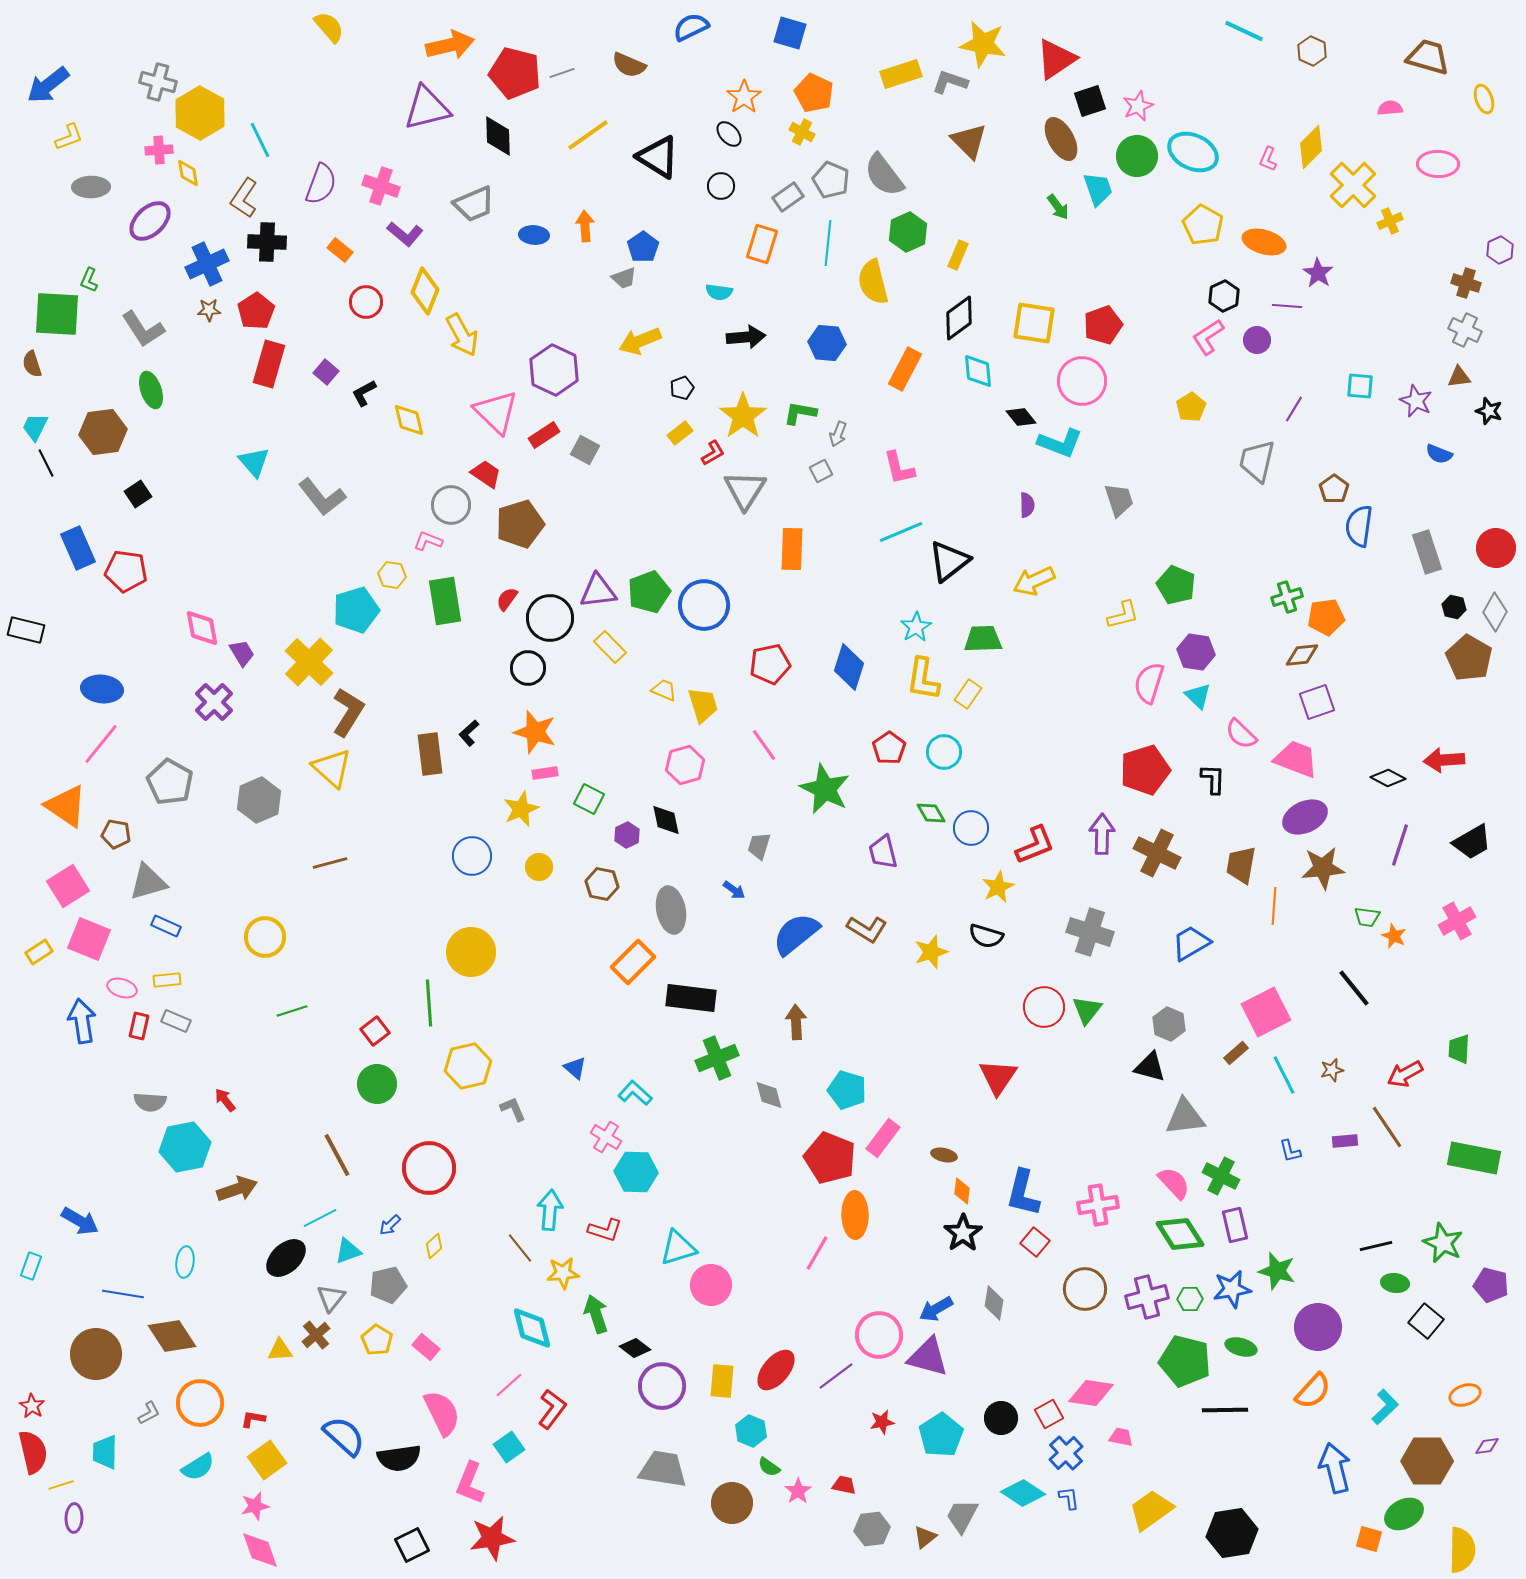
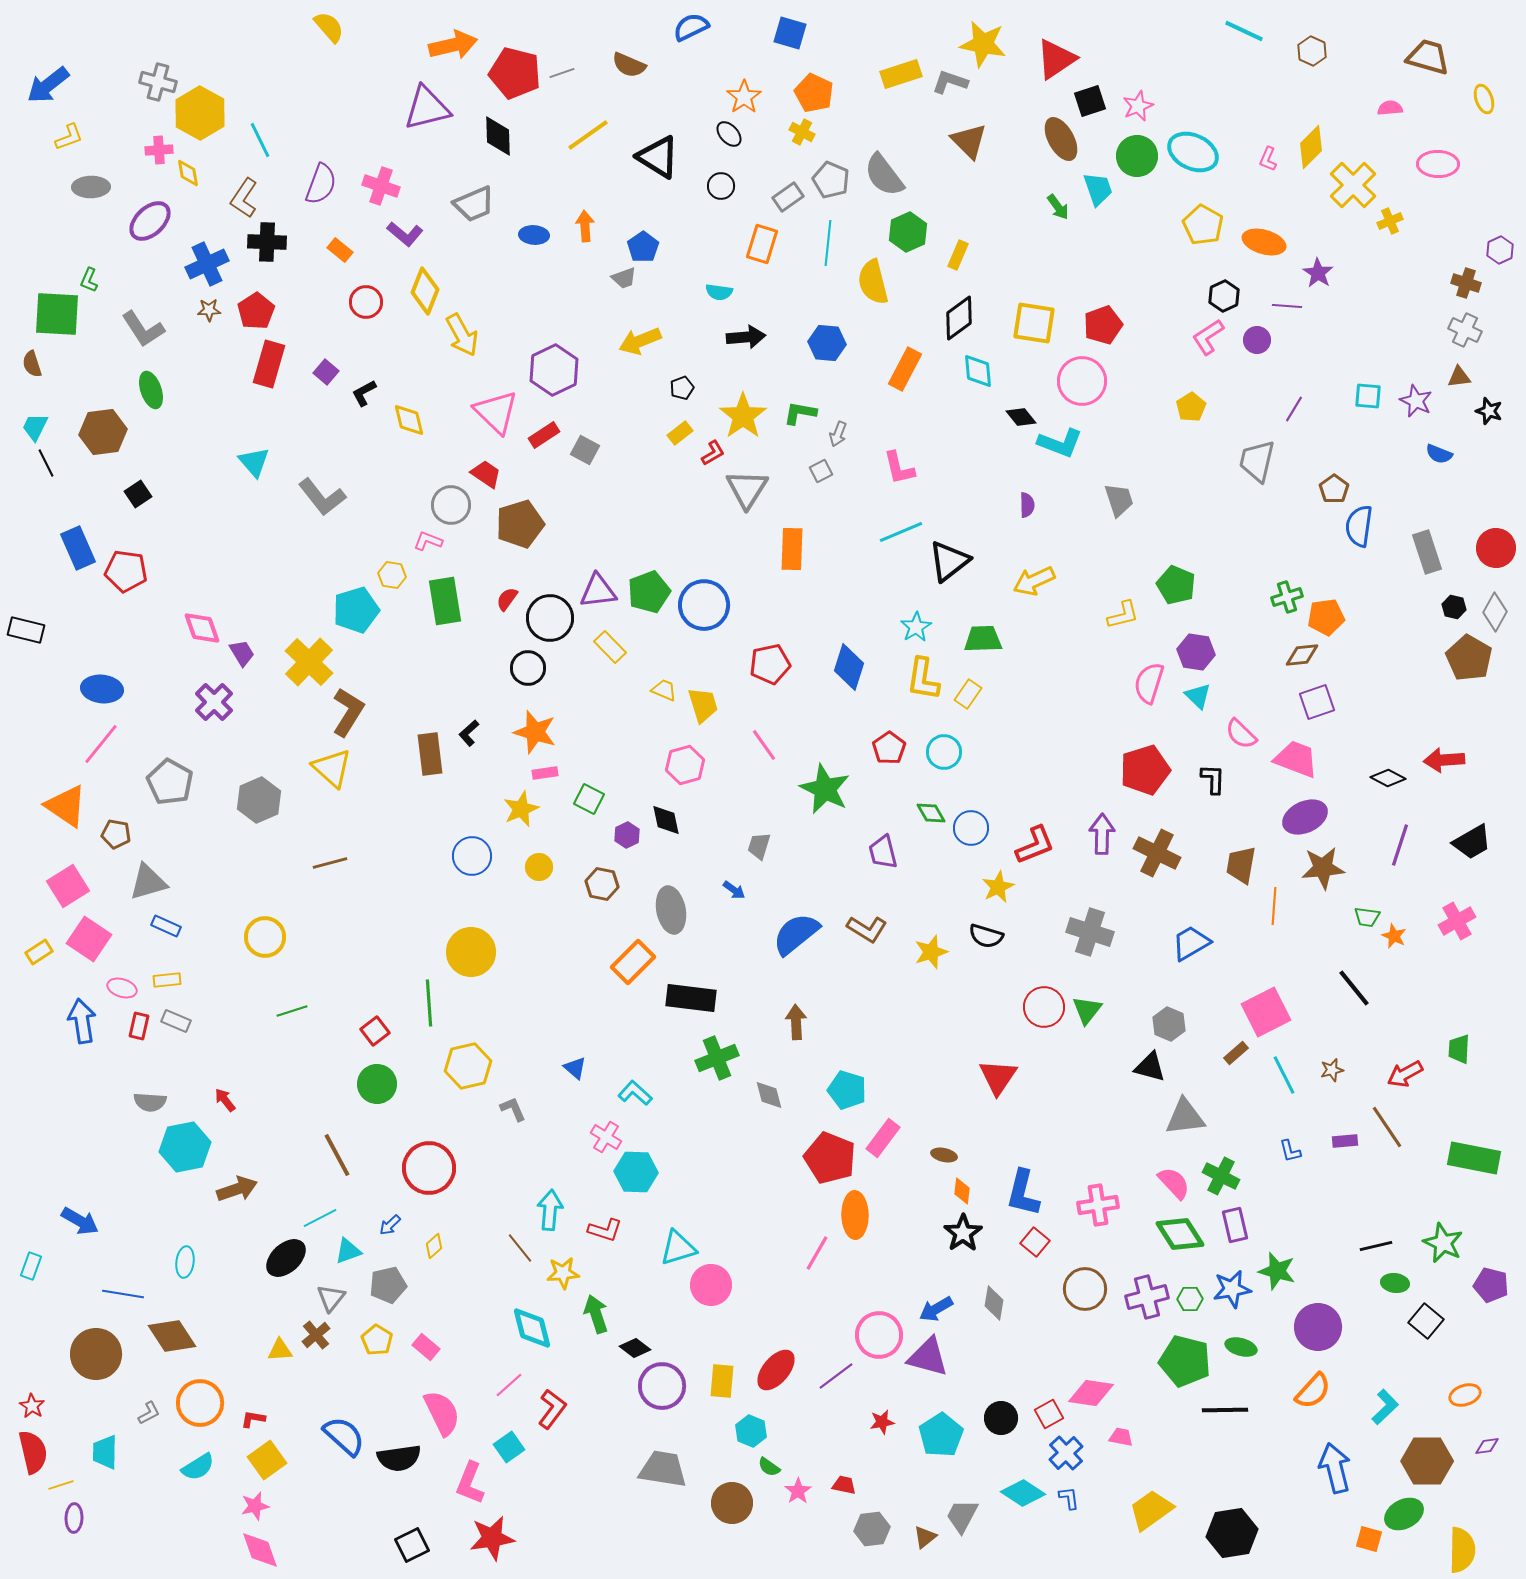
orange arrow at (450, 45): moved 3 px right
purple hexagon at (554, 370): rotated 9 degrees clockwise
cyan square at (1360, 386): moved 8 px right, 10 px down
gray triangle at (745, 490): moved 2 px right, 1 px up
pink diamond at (202, 628): rotated 9 degrees counterclockwise
pink square at (89, 939): rotated 12 degrees clockwise
